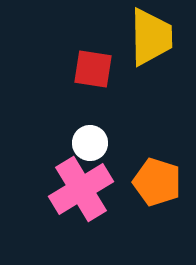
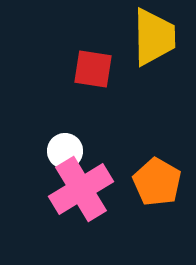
yellow trapezoid: moved 3 px right
white circle: moved 25 px left, 8 px down
orange pentagon: rotated 12 degrees clockwise
